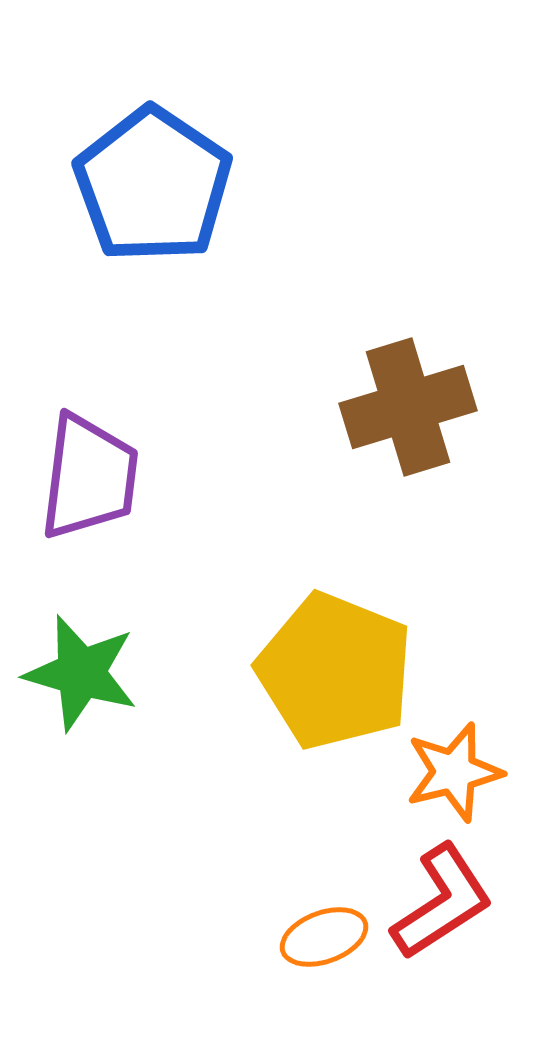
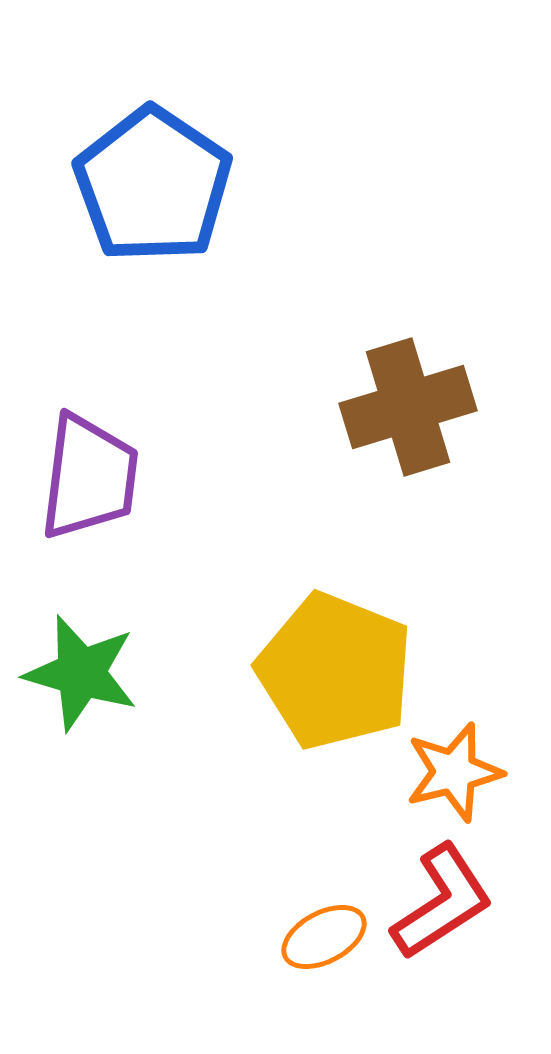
orange ellipse: rotated 8 degrees counterclockwise
